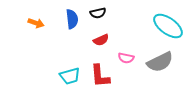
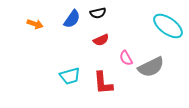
blue semicircle: rotated 42 degrees clockwise
orange arrow: moved 1 px left, 1 px down
pink semicircle: rotated 49 degrees clockwise
gray semicircle: moved 9 px left, 5 px down
red L-shape: moved 3 px right, 7 px down
